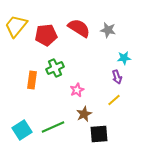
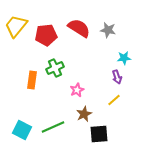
cyan square: rotated 30 degrees counterclockwise
